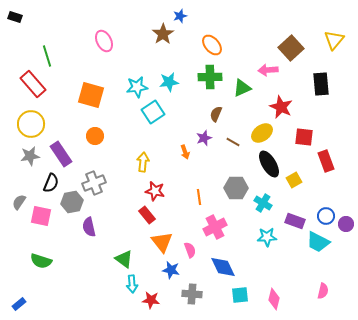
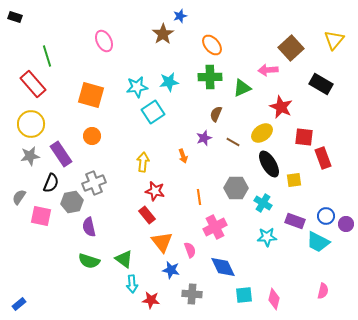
black rectangle at (321, 84): rotated 55 degrees counterclockwise
orange circle at (95, 136): moved 3 px left
orange arrow at (185, 152): moved 2 px left, 4 px down
red rectangle at (326, 161): moved 3 px left, 3 px up
yellow square at (294, 180): rotated 21 degrees clockwise
gray semicircle at (19, 202): moved 5 px up
green semicircle at (41, 261): moved 48 px right
cyan square at (240, 295): moved 4 px right
